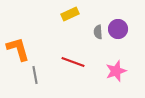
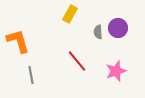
yellow rectangle: rotated 36 degrees counterclockwise
purple circle: moved 1 px up
orange L-shape: moved 8 px up
red line: moved 4 px right, 1 px up; rotated 30 degrees clockwise
gray line: moved 4 px left
